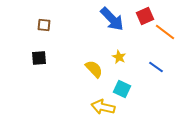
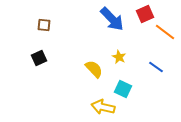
red square: moved 2 px up
black square: rotated 21 degrees counterclockwise
cyan square: moved 1 px right
